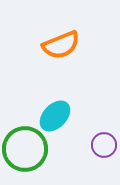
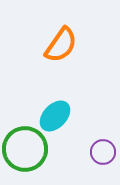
orange semicircle: rotated 33 degrees counterclockwise
purple circle: moved 1 px left, 7 px down
